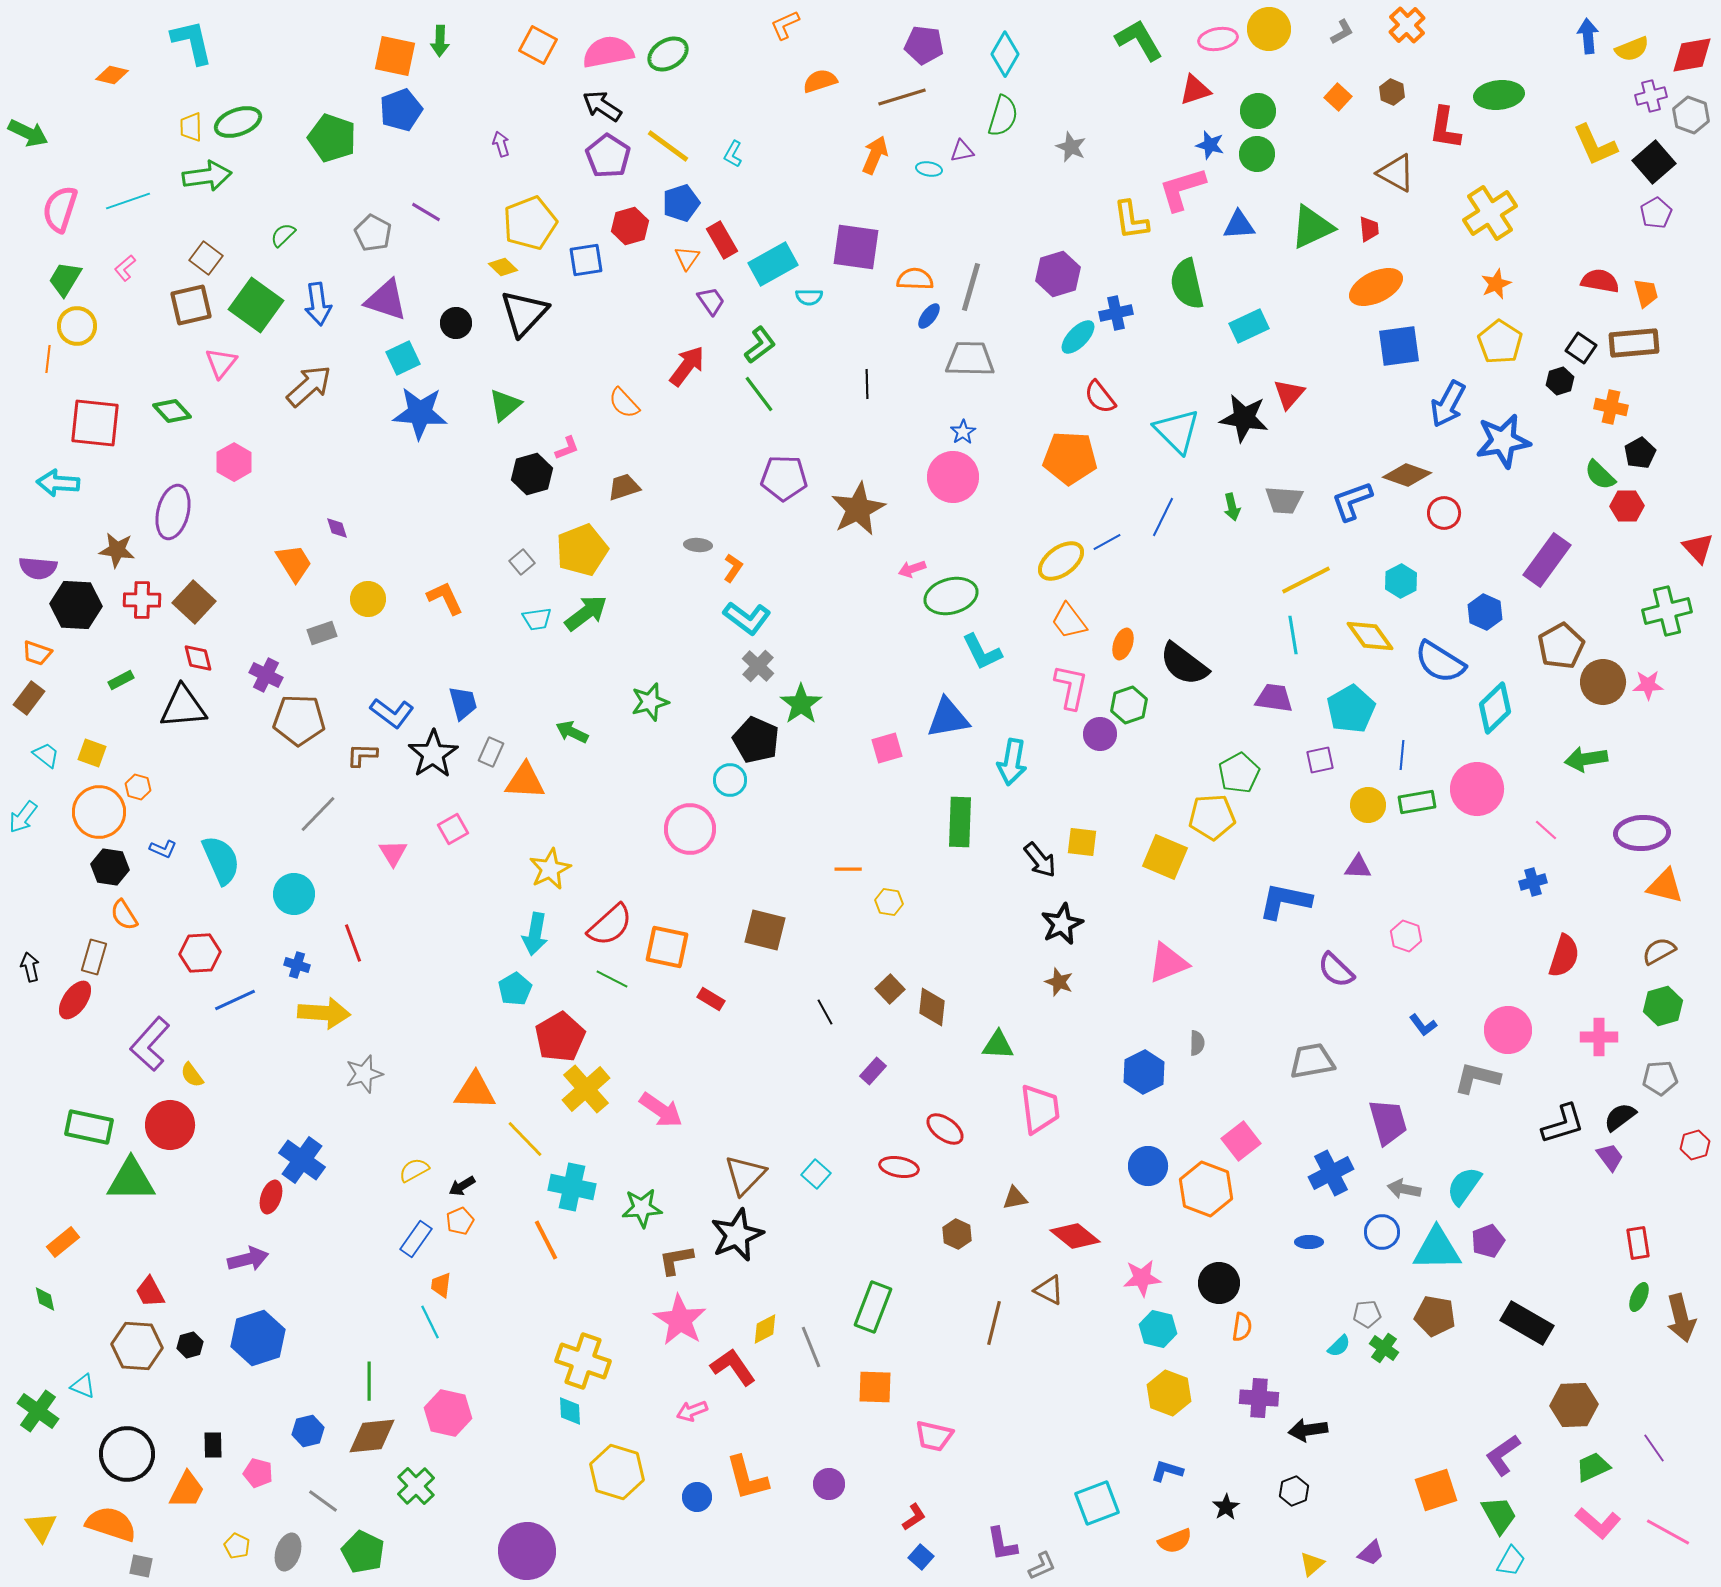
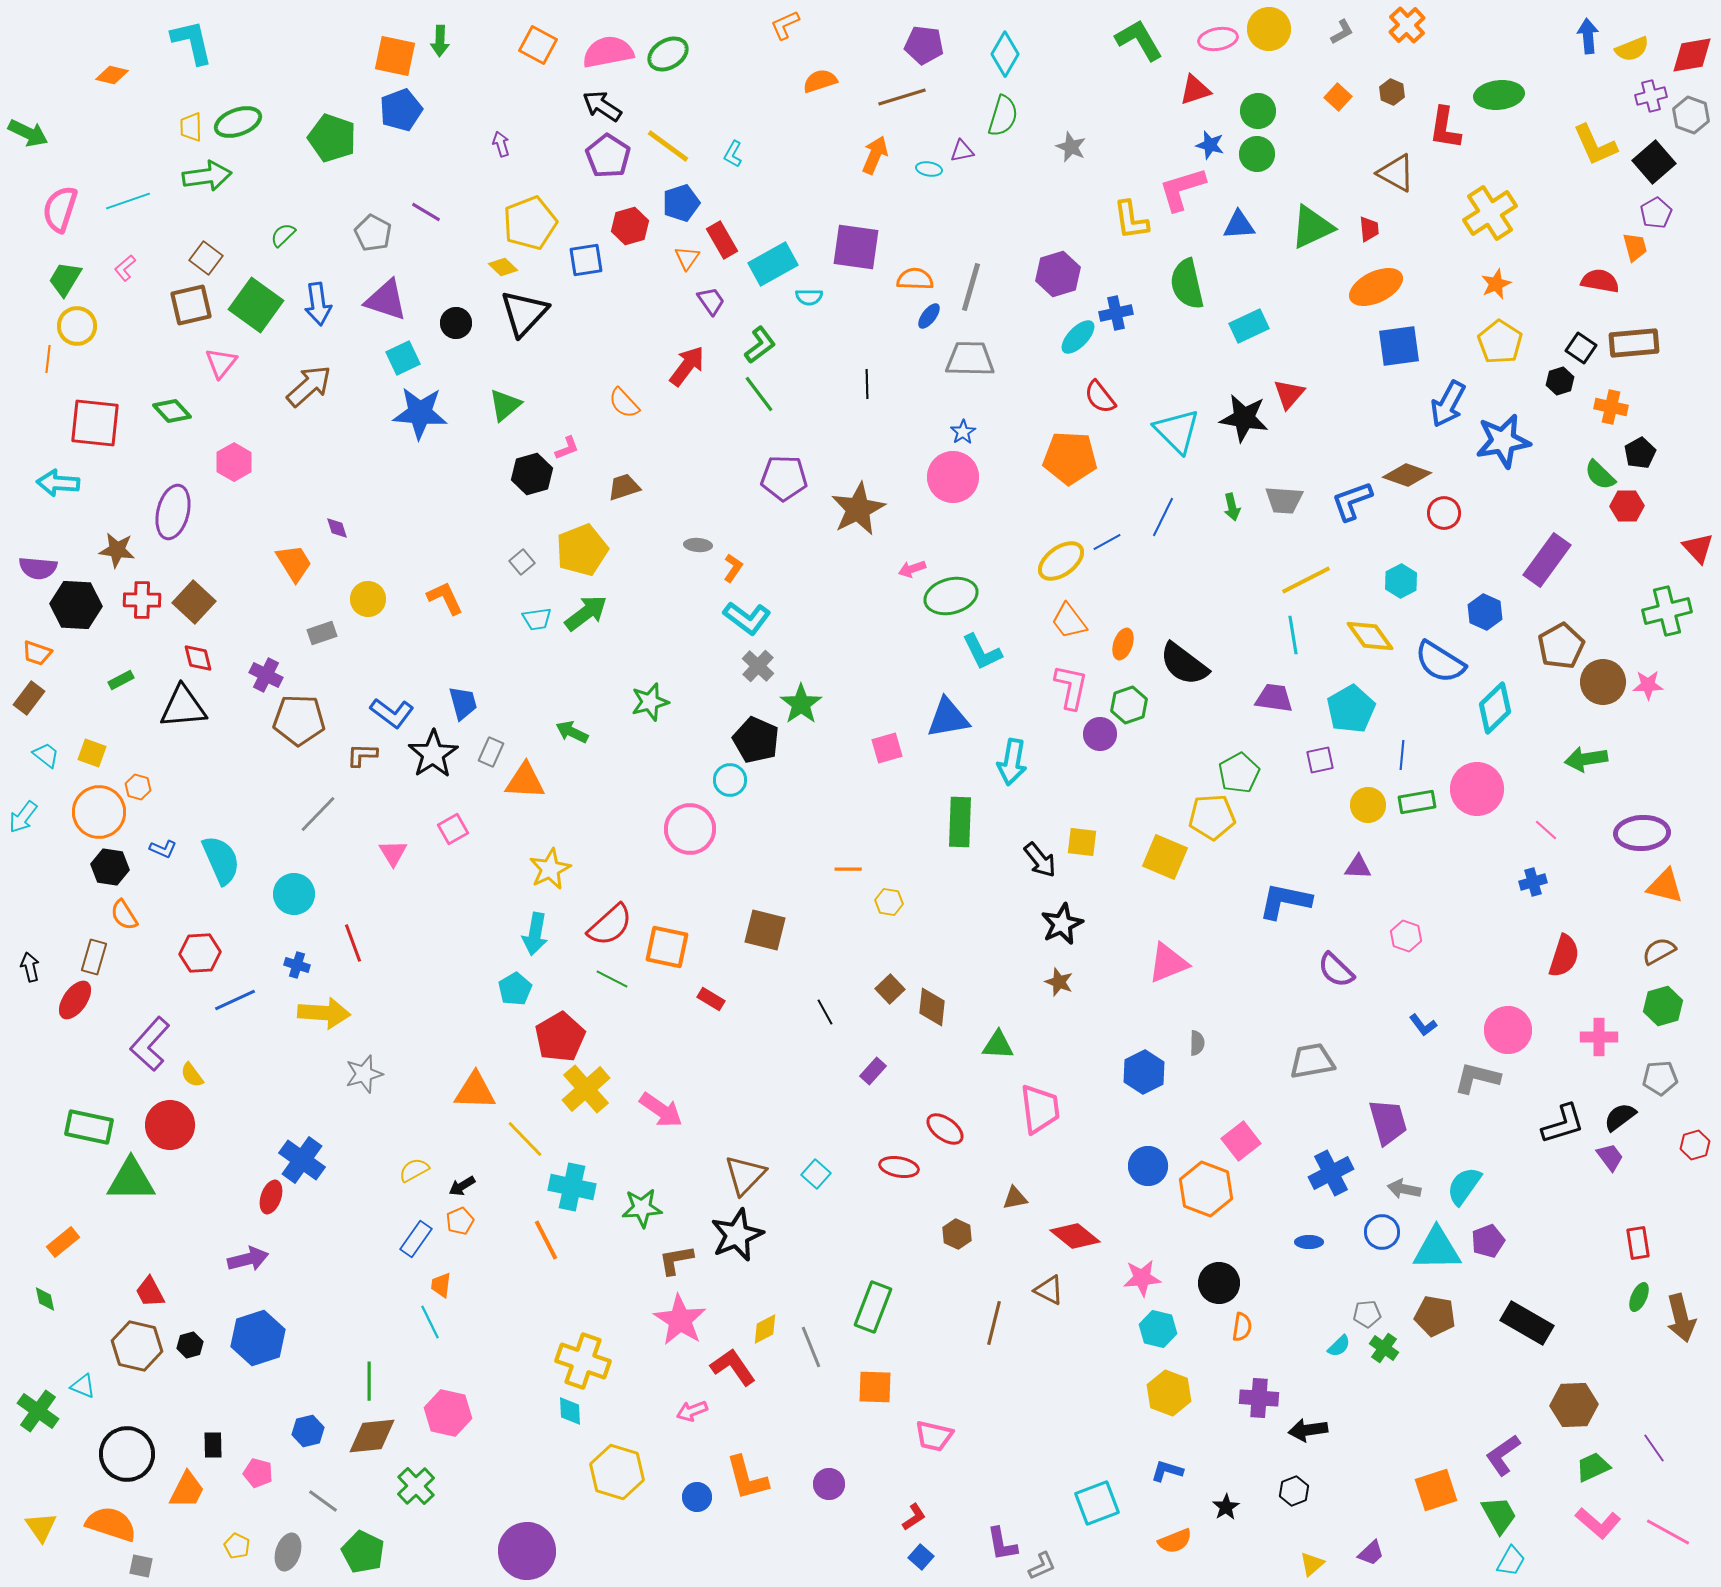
orange trapezoid at (1646, 293): moved 11 px left, 46 px up
brown hexagon at (137, 1346): rotated 9 degrees clockwise
